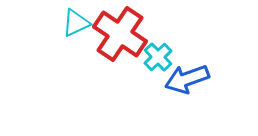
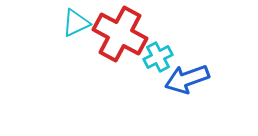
red cross: rotated 6 degrees counterclockwise
cyan cross: rotated 16 degrees clockwise
